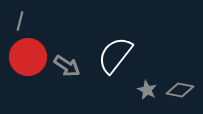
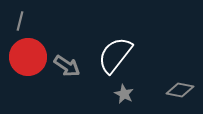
gray star: moved 23 px left, 4 px down
